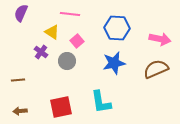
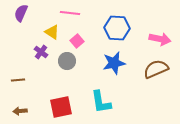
pink line: moved 1 px up
